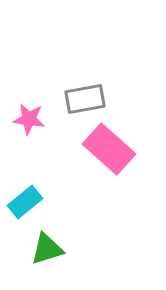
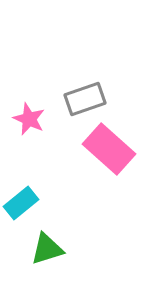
gray rectangle: rotated 9 degrees counterclockwise
pink star: rotated 16 degrees clockwise
cyan rectangle: moved 4 px left, 1 px down
